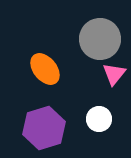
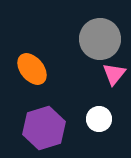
orange ellipse: moved 13 px left
